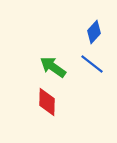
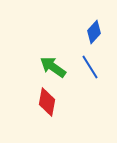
blue line: moved 2 px left, 3 px down; rotated 20 degrees clockwise
red diamond: rotated 8 degrees clockwise
